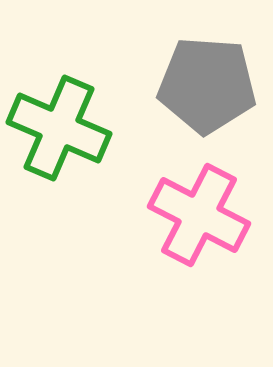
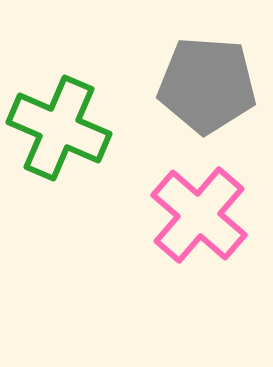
pink cross: rotated 14 degrees clockwise
